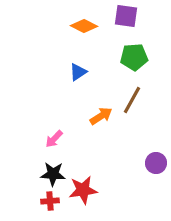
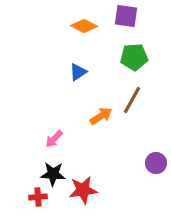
red cross: moved 12 px left, 4 px up
